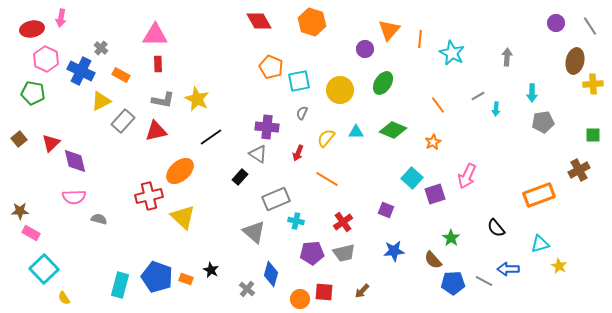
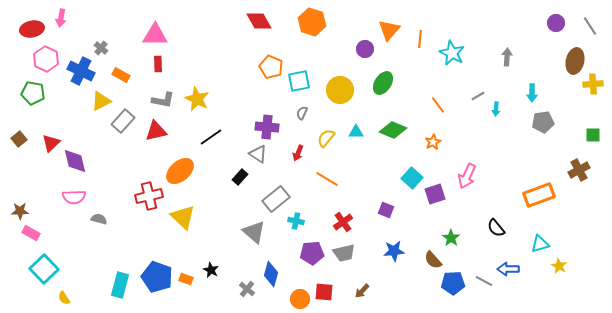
gray rectangle at (276, 199): rotated 16 degrees counterclockwise
